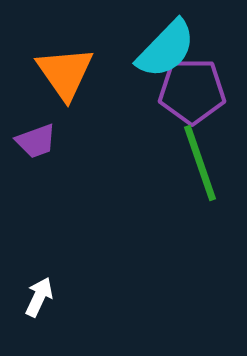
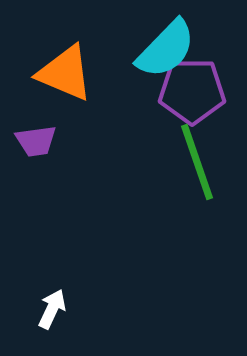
orange triangle: rotated 32 degrees counterclockwise
purple trapezoid: rotated 12 degrees clockwise
green line: moved 3 px left, 1 px up
white arrow: moved 13 px right, 12 px down
